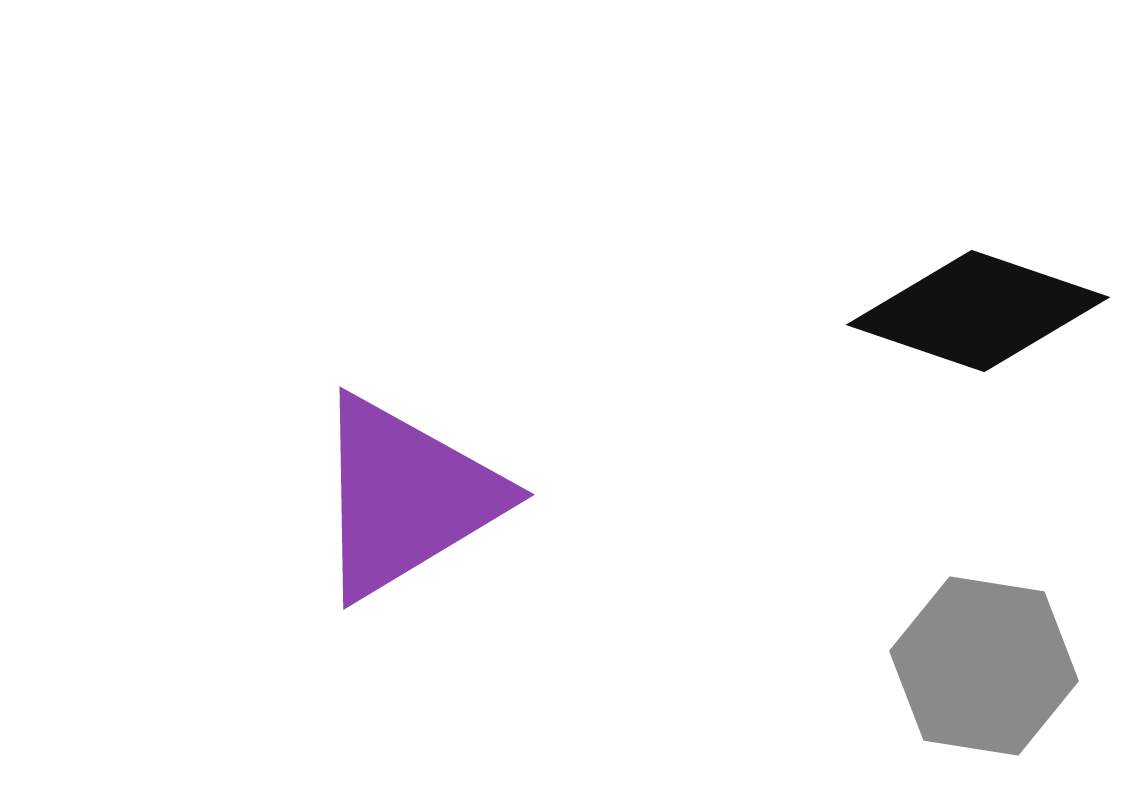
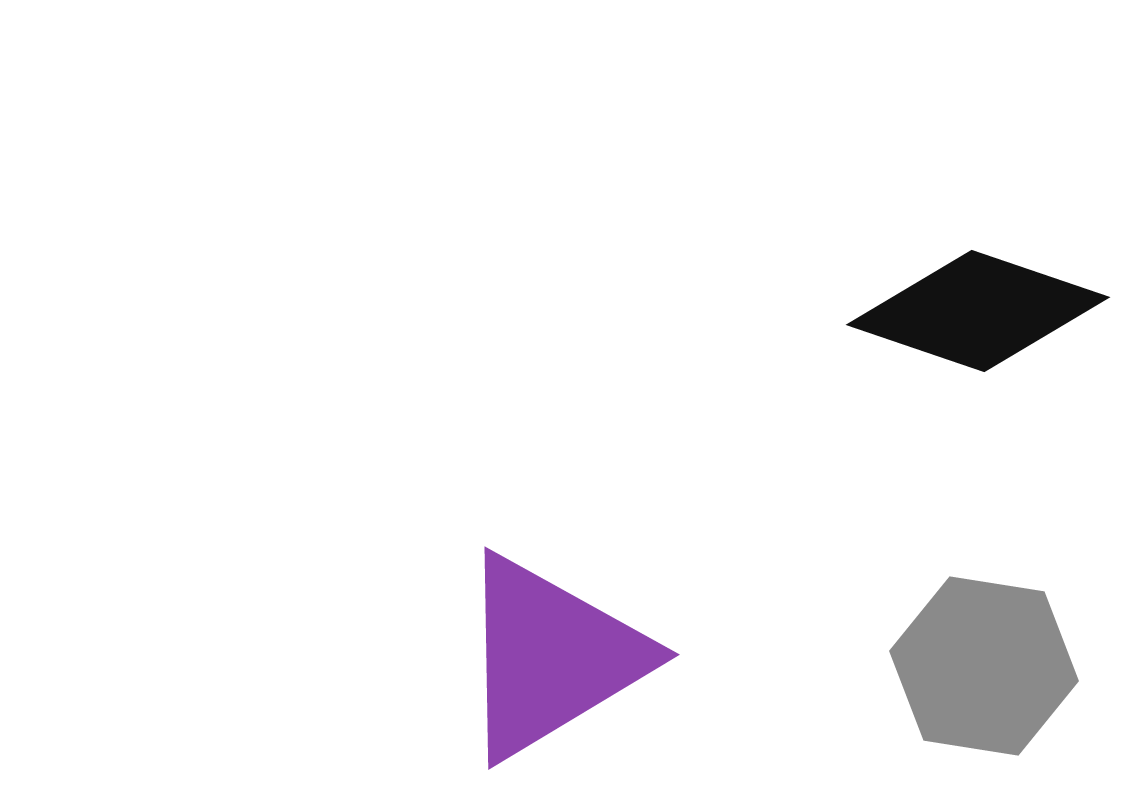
purple triangle: moved 145 px right, 160 px down
